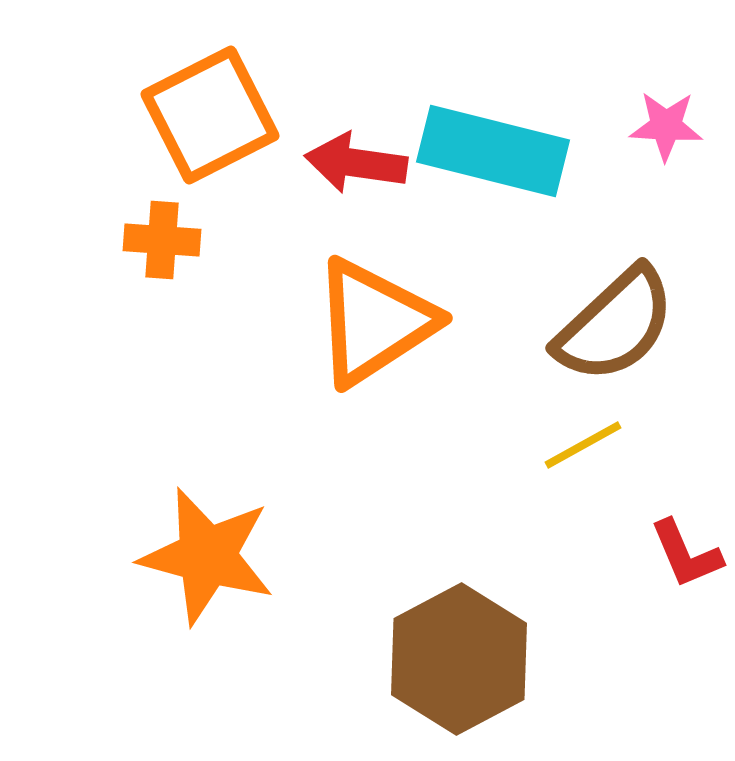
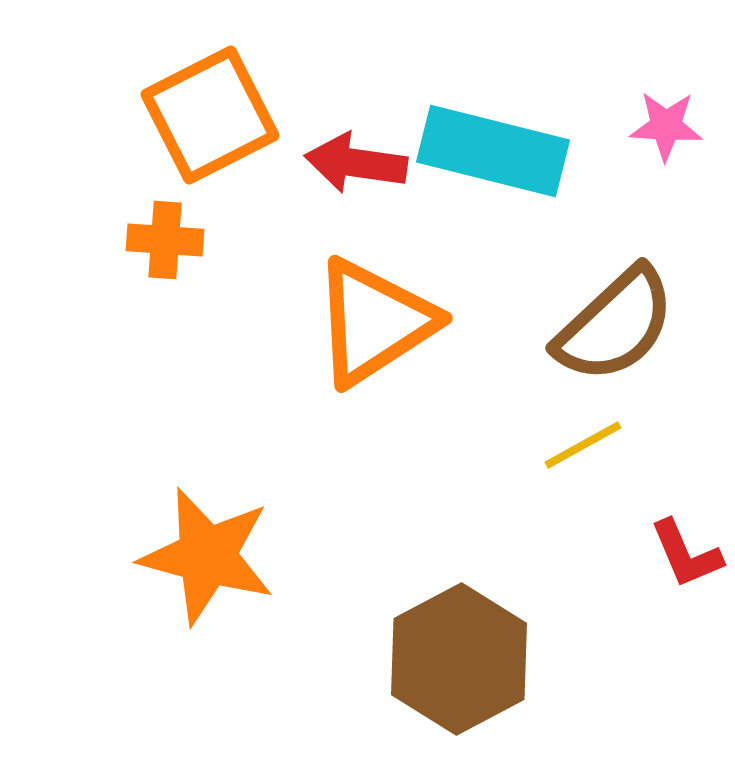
orange cross: moved 3 px right
